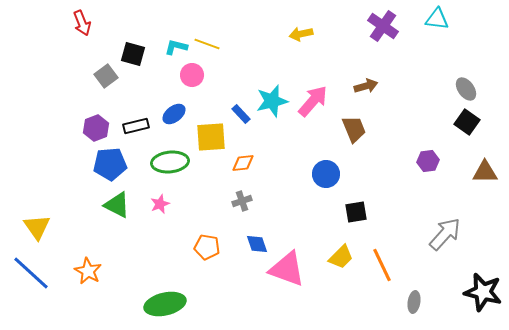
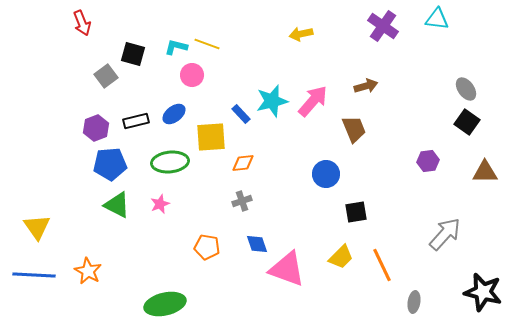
black rectangle at (136, 126): moved 5 px up
blue line at (31, 273): moved 3 px right, 2 px down; rotated 39 degrees counterclockwise
